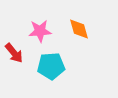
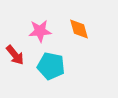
red arrow: moved 1 px right, 2 px down
cyan pentagon: rotated 16 degrees clockwise
